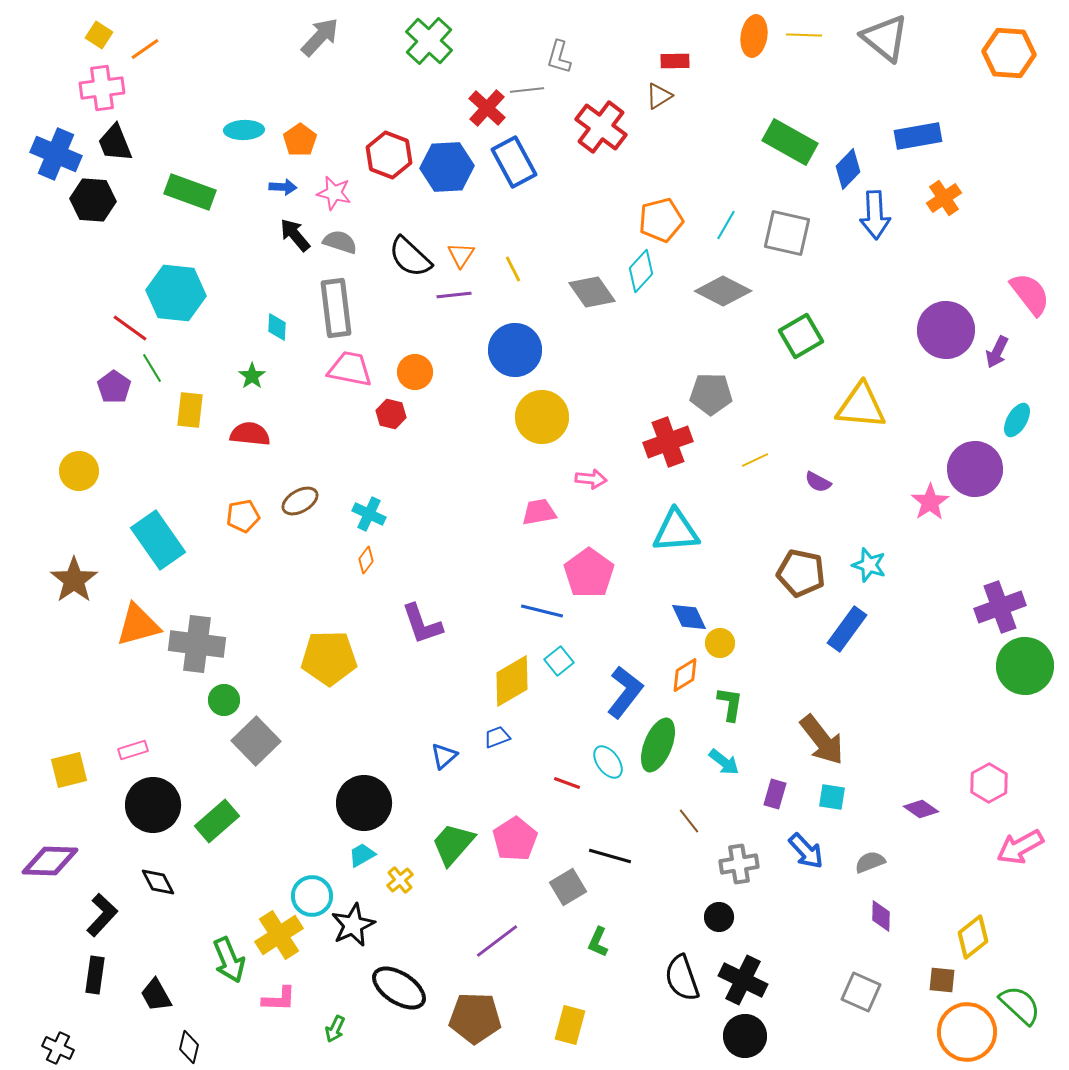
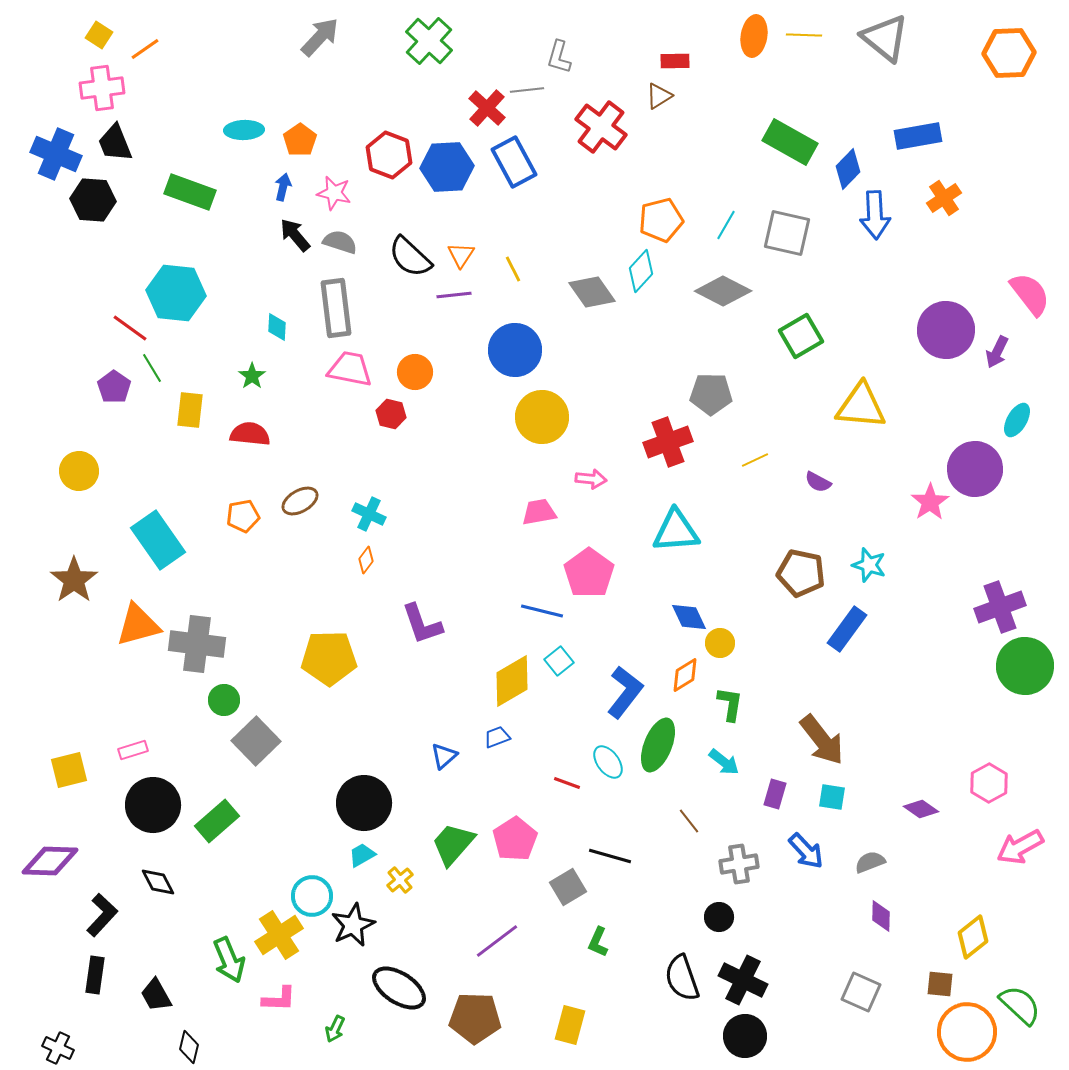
orange hexagon at (1009, 53): rotated 6 degrees counterclockwise
blue arrow at (283, 187): rotated 80 degrees counterclockwise
brown square at (942, 980): moved 2 px left, 4 px down
